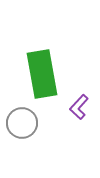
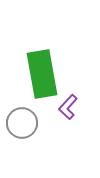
purple L-shape: moved 11 px left
